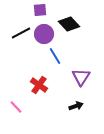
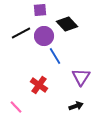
black diamond: moved 2 px left
purple circle: moved 2 px down
